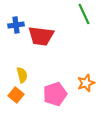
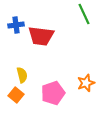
pink pentagon: moved 2 px left, 1 px up
